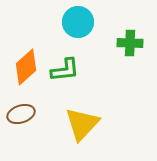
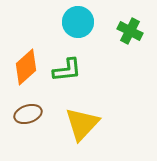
green cross: moved 12 px up; rotated 25 degrees clockwise
green L-shape: moved 2 px right
brown ellipse: moved 7 px right
